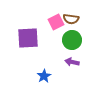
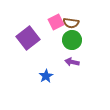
brown semicircle: moved 4 px down
purple square: rotated 35 degrees counterclockwise
blue star: moved 2 px right
